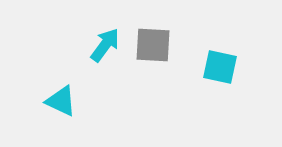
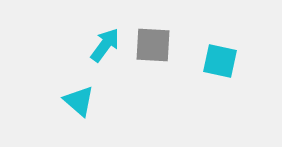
cyan square: moved 6 px up
cyan triangle: moved 18 px right; rotated 16 degrees clockwise
